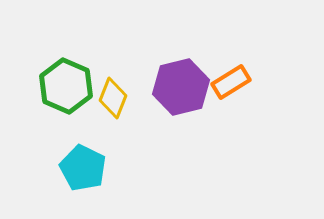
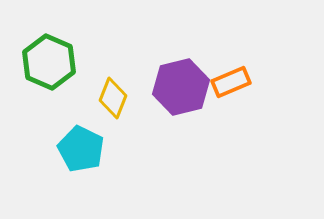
orange rectangle: rotated 9 degrees clockwise
green hexagon: moved 17 px left, 24 px up
cyan pentagon: moved 2 px left, 19 px up
